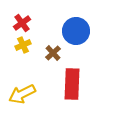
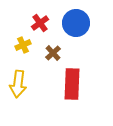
red cross: moved 18 px right
blue circle: moved 8 px up
yellow arrow: moved 4 px left, 10 px up; rotated 56 degrees counterclockwise
